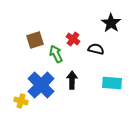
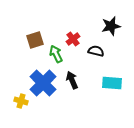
black star: moved 3 px down; rotated 24 degrees clockwise
red cross: rotated 16 degrees clockwise
black semicircle: moved 2 px down
black arrow: rotated 24 degrees counterclockwise
blue cross: moved 2 px right, 2 px up
